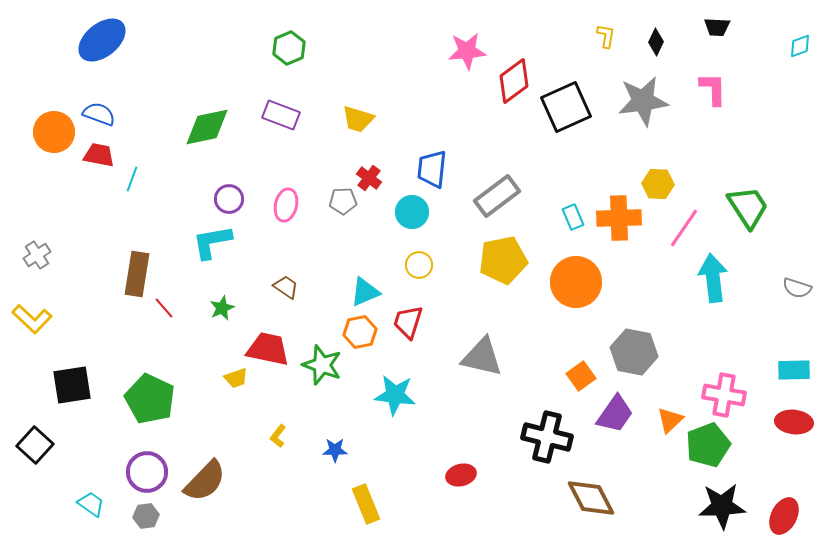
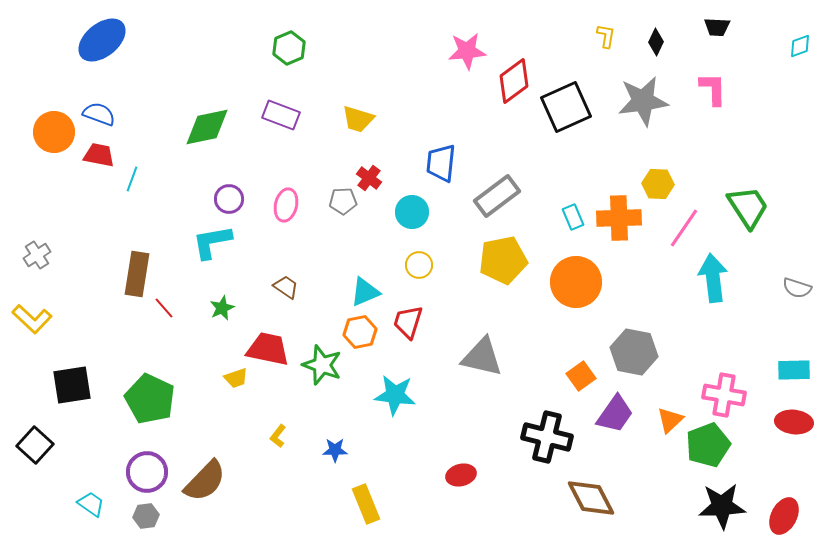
blue trapezoid at (432, 169): moved 9 px right, 6 px up
